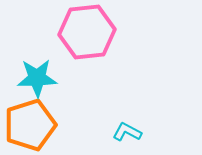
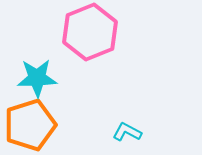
pink hexagon: moved 3 px right; rotated 16 degrees counterclockwise
